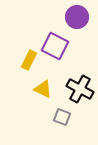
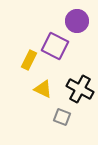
purple circle: moved 4 px down
